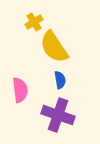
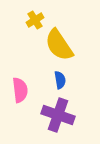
yellow cross: moved 1 px right, 2 px up
yellow semicircle: moved 5 px right, 2 px up
